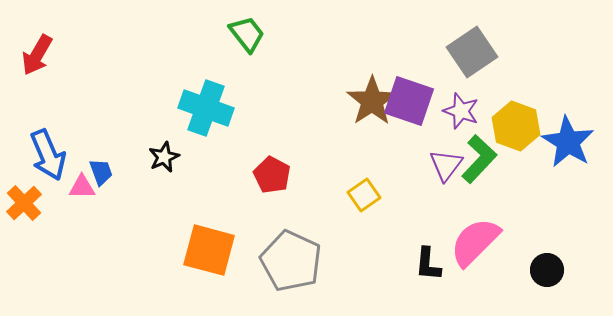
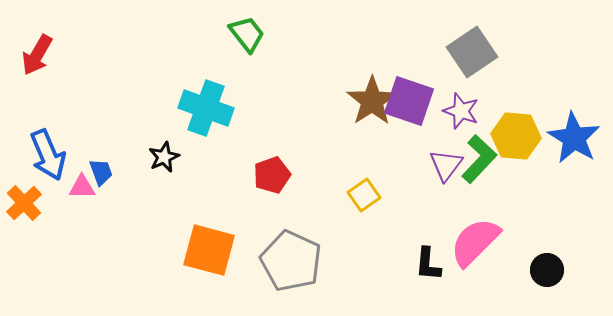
yellow hexagon: moved 10 px down; rotated 15 degrees counterclockwise
blue star: moved 6 px right, 4 px up
red pentagon: rotated 24 degrees clockwise
